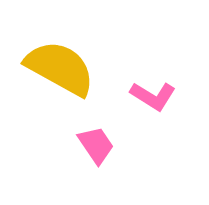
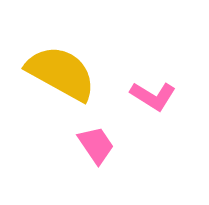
yellow semicircle: moved 1 px right, 5 px down
